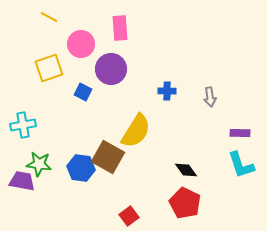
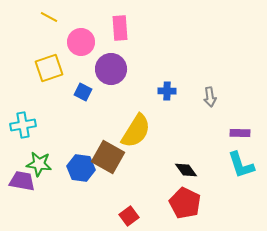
pink circle: moved 2 px up
